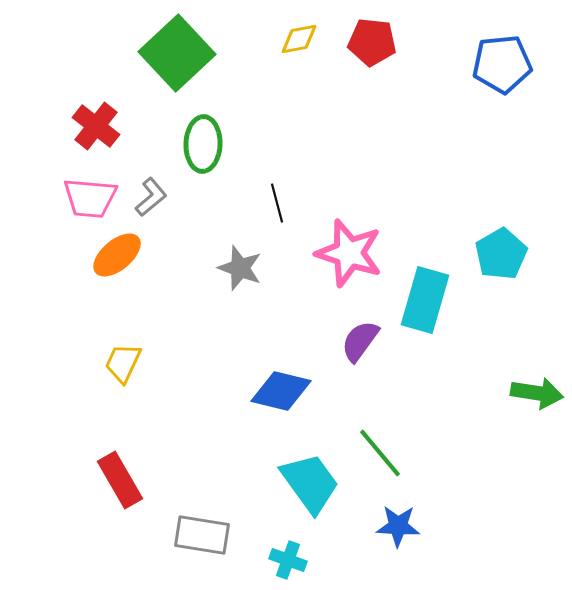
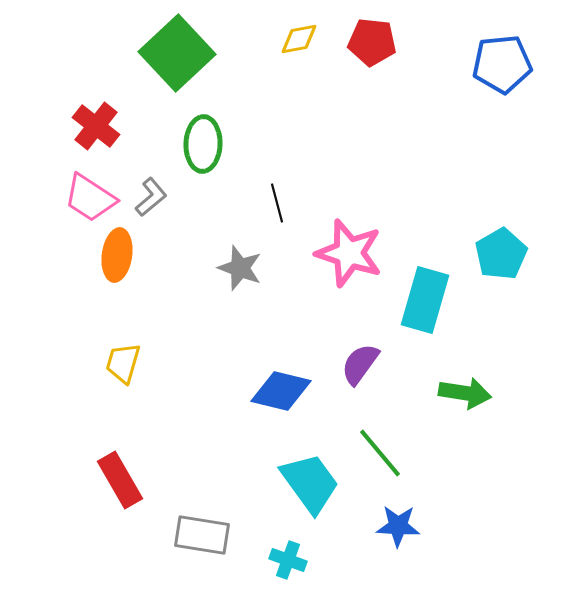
pink trapezoid: rotated 28 degrees clockwise
orange ellipse: rotated 42 degrees counterclockwise
purple semicircle: moved 23 px down
yellow trapezoid: rotated 9 degrees counterclockwise
green arrow: moved 72 px left
